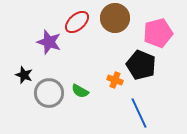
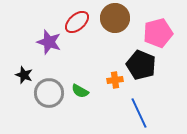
orange cross: rotated 28 degrees counterclockwise
